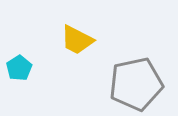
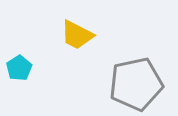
yellow trapezoid: moved 5 px up
